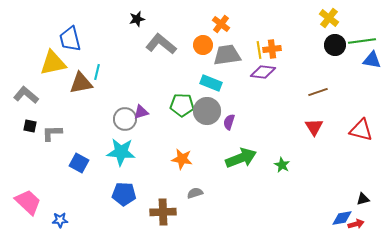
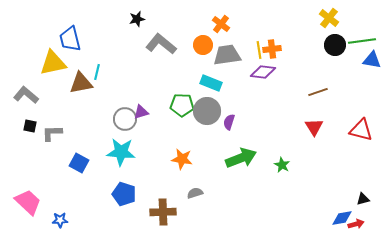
blue pentagon at (124, 194): rotated 15 degrees clockwise
